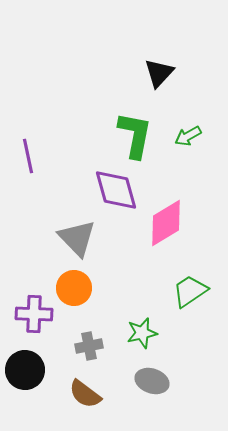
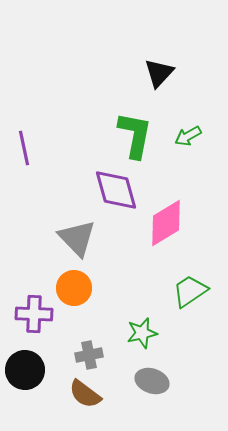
purple line: moved 4 px left, 8 px up
gray cross: moved 9 px down
